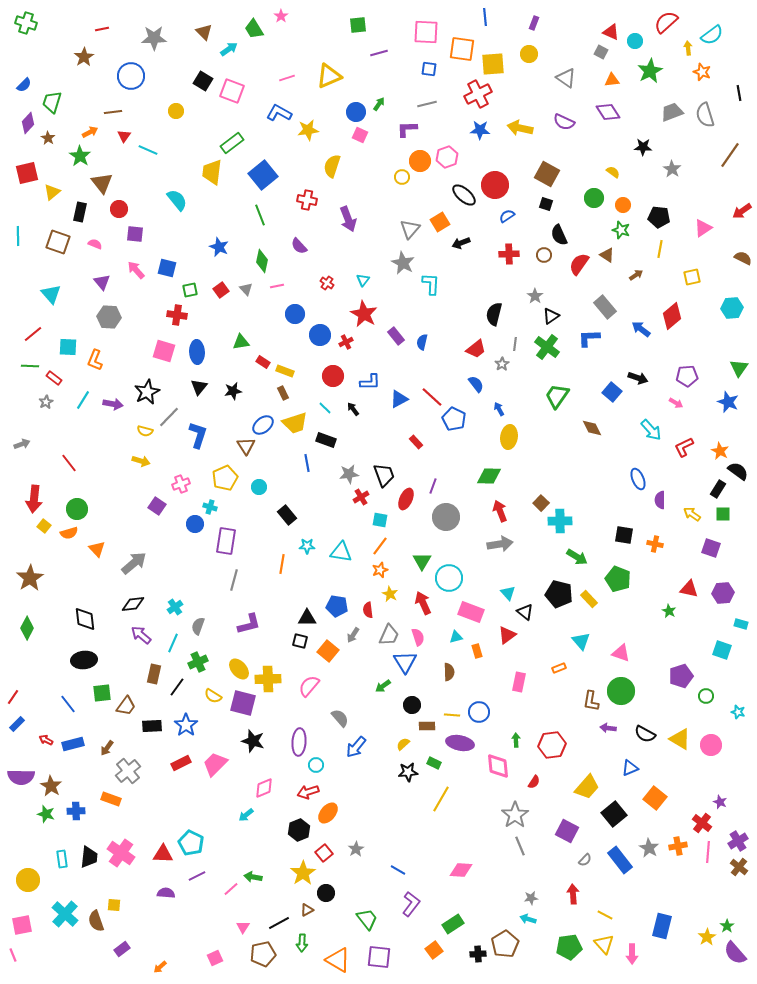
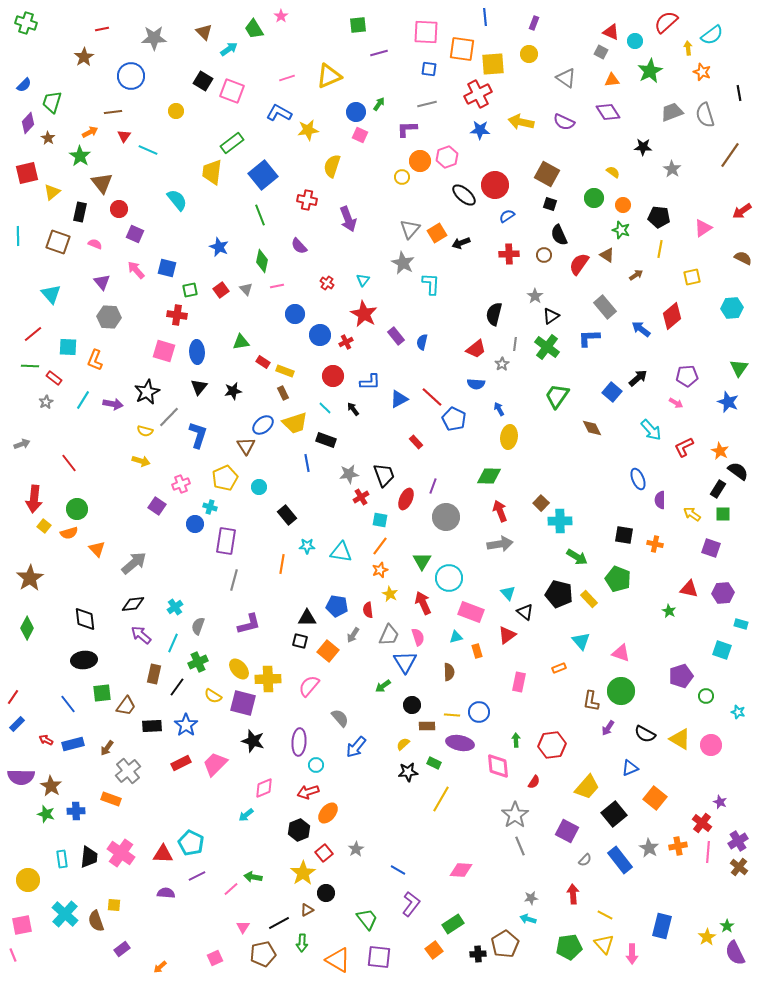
yellow arrow at (520, 128): moved 1 px right, 6 px up
black square at (546, 204): moved 4 px right
orange square at (440, 222): moved 3 px left, 11 px down
purple square at (135, 234): rotated 18 degrees clockwise
black arrow at (638, 378): rotated 60 degrees counterclockwise
blue semicircle at (476, 384): rotated 132 degrees clockwise
purple arrow at (608, 728): rotated 63 degrees counterclockwise
purple semicircle at (735, 953): rotated 15 degrees clockwise
